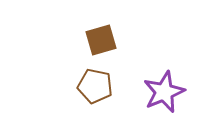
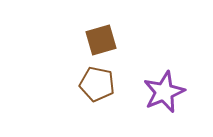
brown pentagon: moved 2 px right, 2 px up
